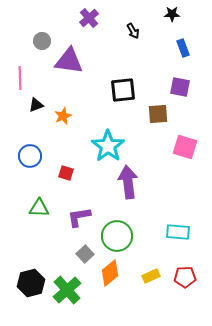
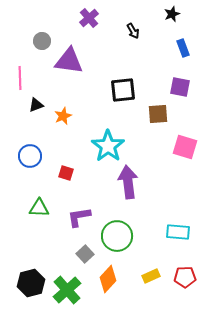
black star: rotated 21 degrees counterclockwise
orange diamond: moved 2 px left, 6 px down; rotated 8 degrees counterclockwise
